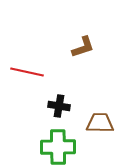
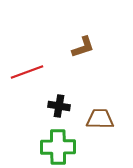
red line: rotated 32 degrees counterclockwise
brown trapezoid: moved 4 px up
